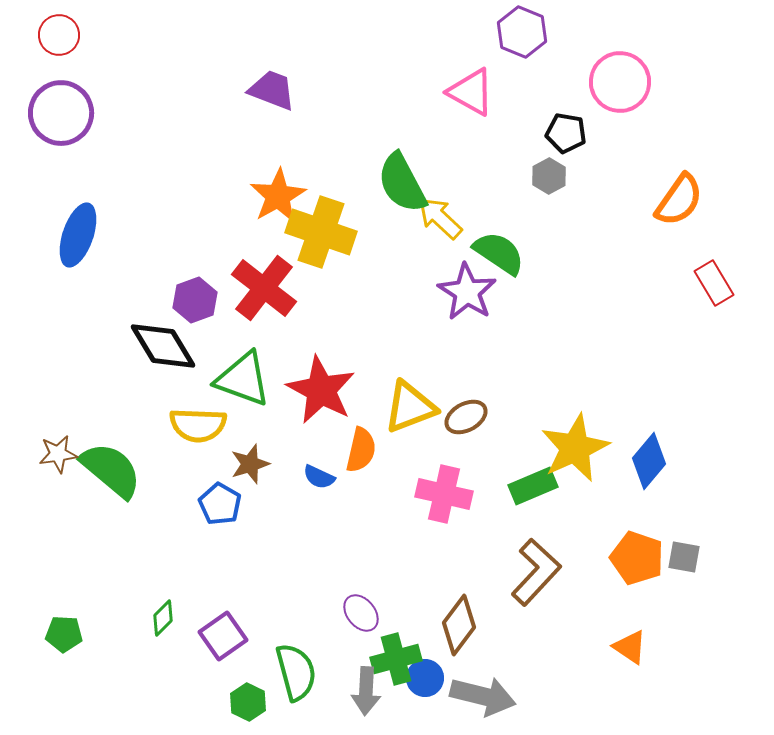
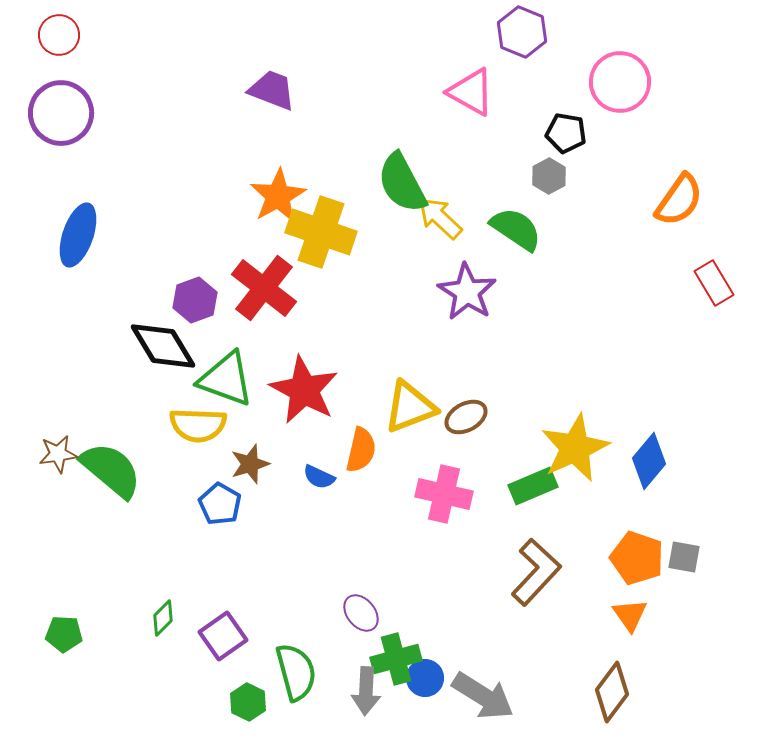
green semicircle at (499, 253): moved 17 px right, 24 px up
green triangle at (243, 379): moved 17 px left
red star at (321, 390): moved 17 px left
brown diamond at (459, 625): moved 153 px right, 67 px down
orange triangle at (630, 647): moved 32 px up; rotated 21 degrees clockwise
gray arrow at (483, 696): rotated 18 degrees clockwise
